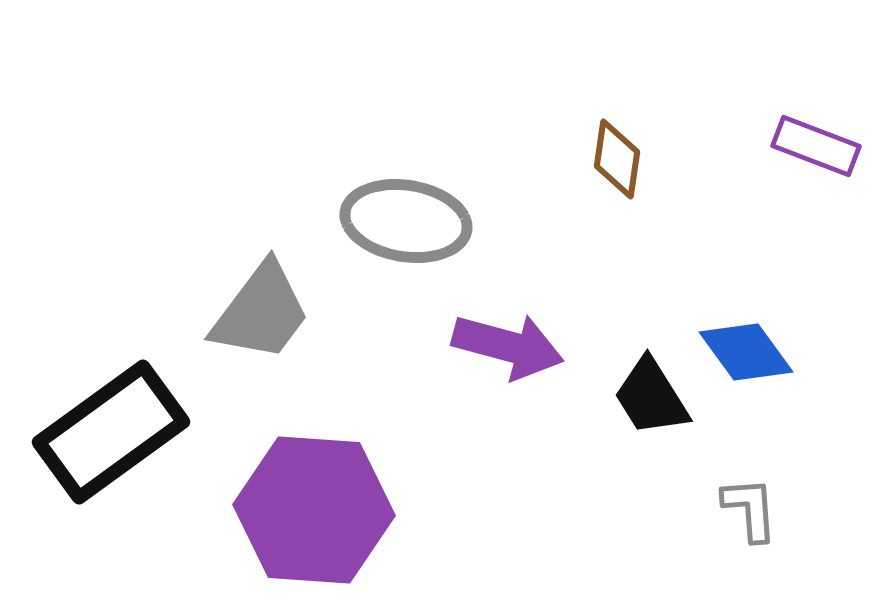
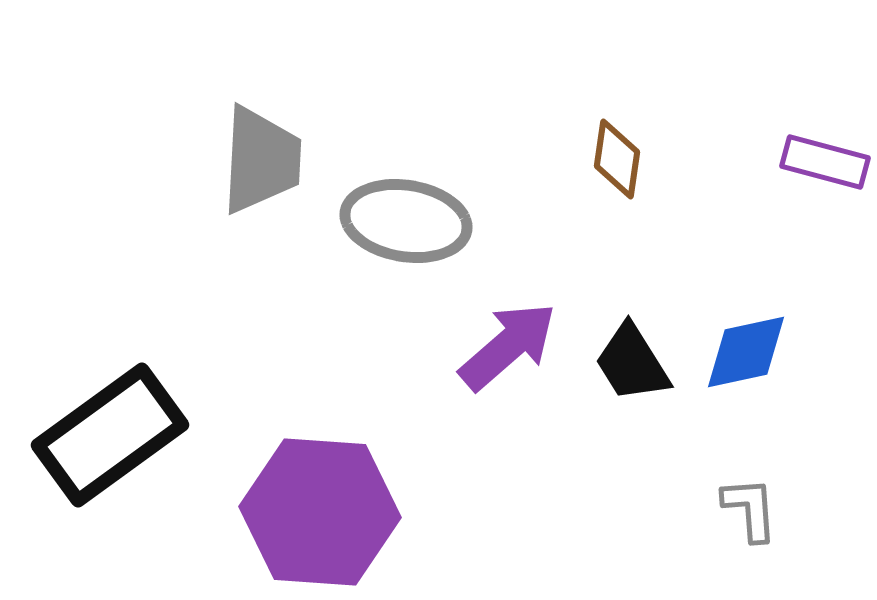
purple rectangle: moved 9 px right, 16 px down; rotated 6 degrees counterclockwise
gray trapezoid: moved 152 px up; rotated 34 degrees counterclockwise
purple arrow: rotated 56 degrees counterclockwise
blue diamond: rotated 66 degrees counterclockwise
black trapezoid: moved 19 px left, 34 px up
black rectangle: moved 1 px left, 3 px down
purple hexagon: moved 6 px right, 2 px down
